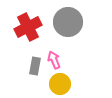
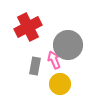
gray circle: moved 23 px down
